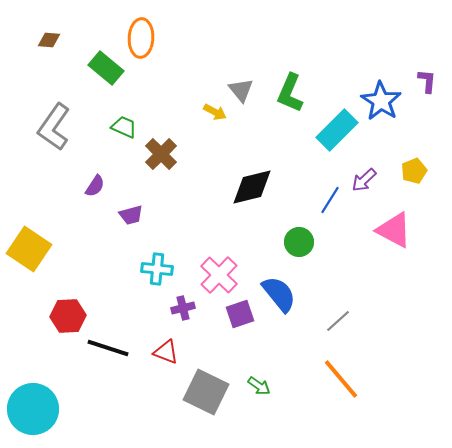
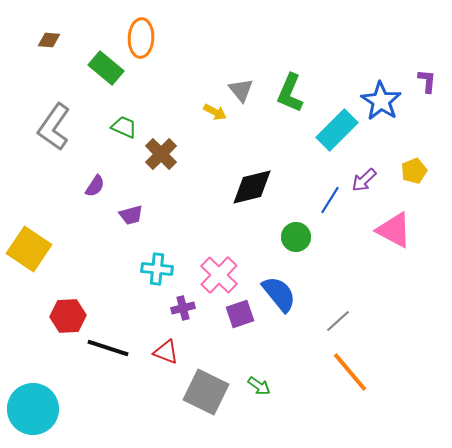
green circle: moved 3 px left, 5 px up
orange line: moved 9 px right, 7 px up
